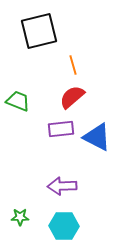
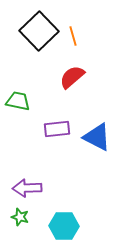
black square: rotated 30 degrees counterclockwise
orange line: moved 29 px up
red semicircle: moved 20 px up
green trapezoid: rotated 10 degrees counterclockwise
purple rectangle: moved 4 px left
purple arrow: moved 35 px left, 2 px down
green star: rotated 18 degrees clockwise
